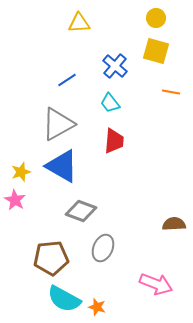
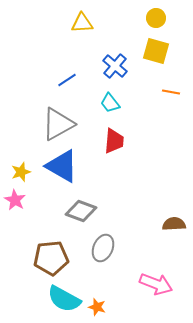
yellow triangle: moved 3 px right
